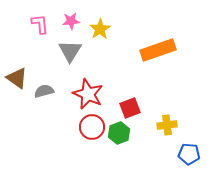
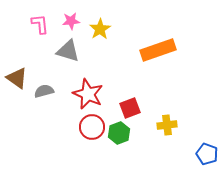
gray triangle: moved 2 px left; rotated 45 degrees counterclockwise
blue pentagon: moved 18 px right; rotated 15 degrees clockwise
